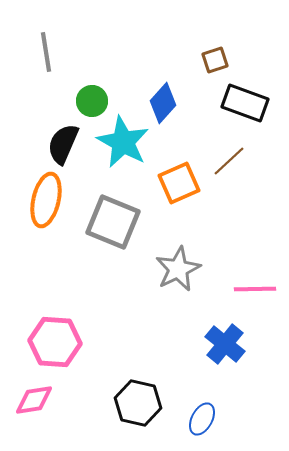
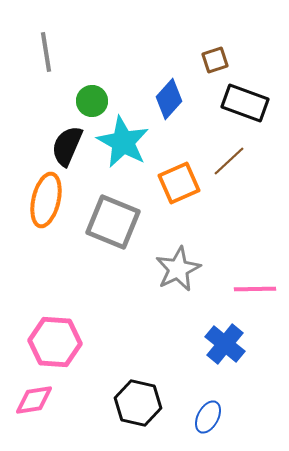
blue diamond: moved 6 px right, 4 px up
black semicircle: moved 4 px right, 2 px down
blue ellipse: moved 6 px right, 2 px up
